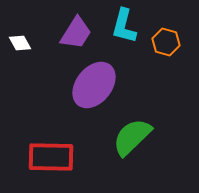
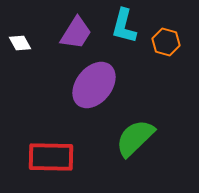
green semicircle: moved 3 px right, 1 px down
